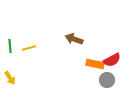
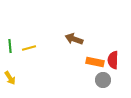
red semicircle: moved 1 px right; rotated 120 degrees clockwise
orange rectangle: moved 2 px up
gray circle: moved 4 px left
